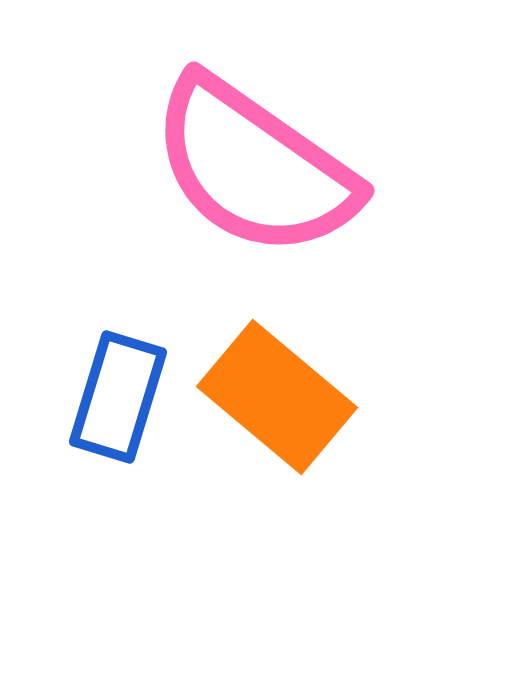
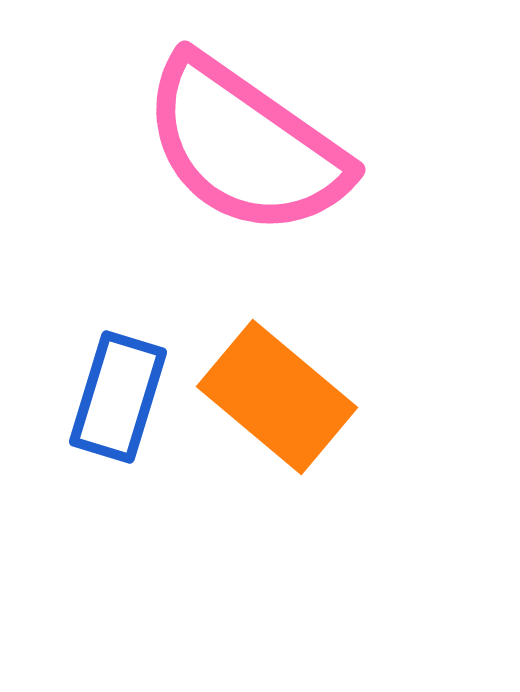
pink semicircle: moved 9 px left, 21 px up
